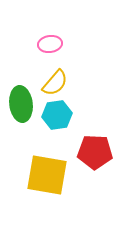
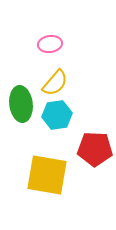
red pentagon: moved 3 px up
